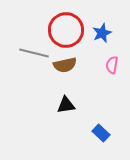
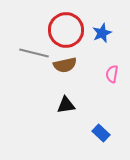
pink semicircle: moved 9 px down
